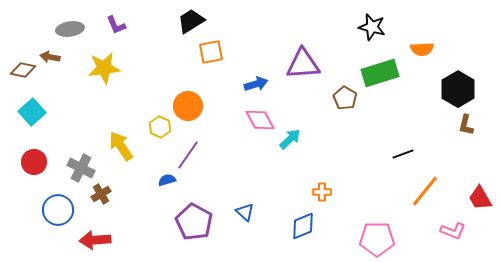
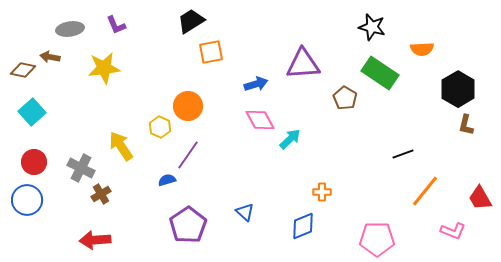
green rectangle: rotated 51 degrees clockwise
blue circle: moved 31 px left, 10 px up
purple pentagon: moved 6 px left, 3 px down; rotated 9 degrees clockwise
